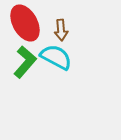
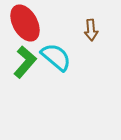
brown arrow: moved 30 px right
cyan semicircle: rotated 12 degrees clockwise
